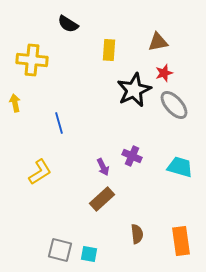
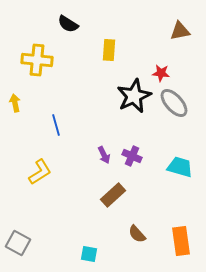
brown triangle: moved 22 px right, 11 px up
yellow cross: moved 5 px right
red star: moved 3 px left; rotated 24 degrees clockwise
black star: moved 6 px down
gray ellipse: moved 2 px up
blue line: moved 3 px left, 2 px down
purple arrow: moved 1 px right, 12 px up
brown rectangle: moved 11 px right, 4 px up
brown semicircle: rotated 144 degrees clockwise
gray square: moved 42 px left, 7 px up; rotated 15 degrees clockwise
